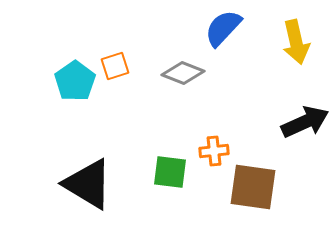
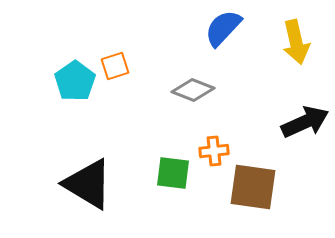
gray diamond: moved 10 px right, 17 px down
green square: moved 3 px right, 1 px down
